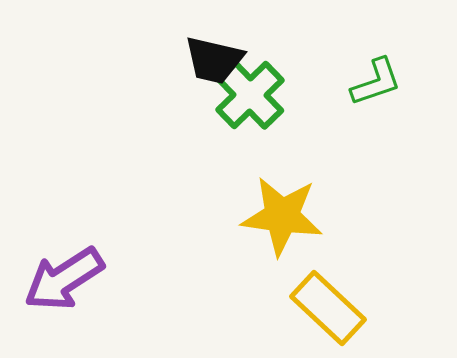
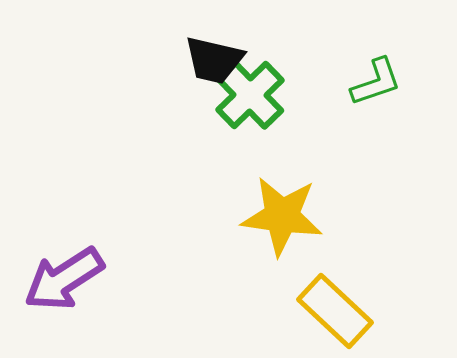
yellow rectangle: moved 7 px right, 3 px down
